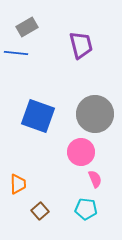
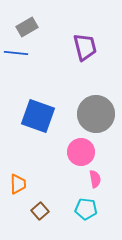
purple trapezoid: moved 4 px right, 2 px down
gray circle: moved 1 px right
pink semicircle: rotated 12 degrees clockwise
